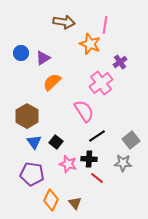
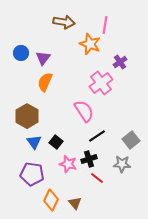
purple triangle: rotated 21 degrees counterclockwise
orange semicircle: moved 7 px left; rotated 24 degrees counterclockwise
black cross: rotated 21 degrees counterclockwise
gray star: moved 1 px left, 1 px down
